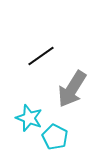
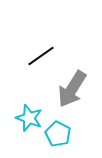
cyan pentagon: moved 3 px right, 3 px up
